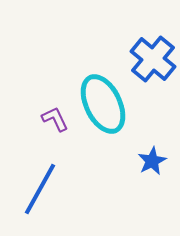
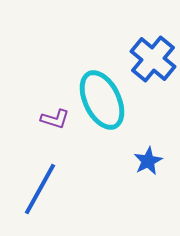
cyan ellipse: moved 1 px left, 4 px up
purple L-shape: rotated 132 degrees clockwise
blue star: moved 4 px left
